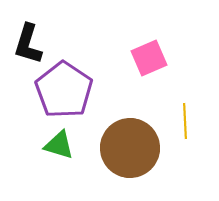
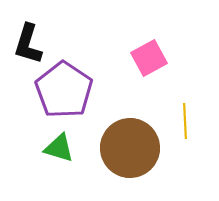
pink square: rotated 6 degrees counterclockwise
green triangle: moved 3 px down
